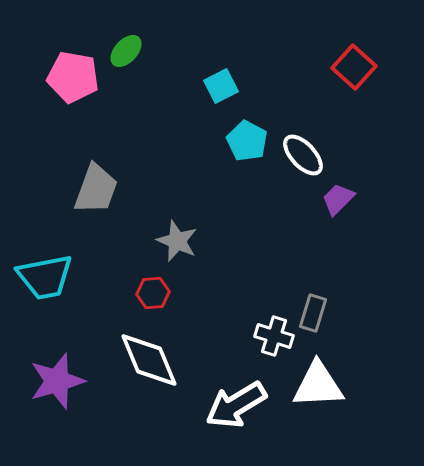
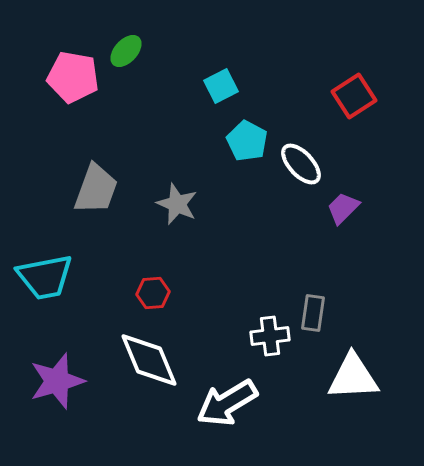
red square: moved 29 px down; rotated 15 degrees clockwise
white ellipse: moved 2 px left, 9 px down
purple trapezoid: moved 5 px right, 9 px down
gray star: moved 37 px up
gray rectangle: rotated 9 degrees counterclockwise
white cross: moved 4 px left; rotated 24 degrees counterclockwise
white triangle: moved 35 px right, 8 px up
white arrow: moved 9 px left, 2 px up
